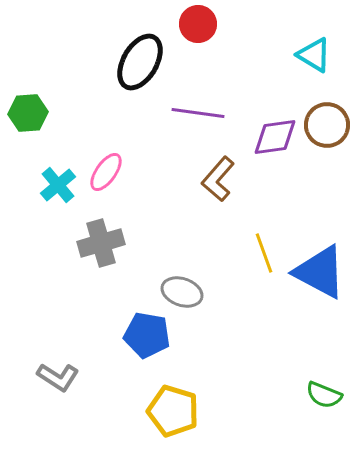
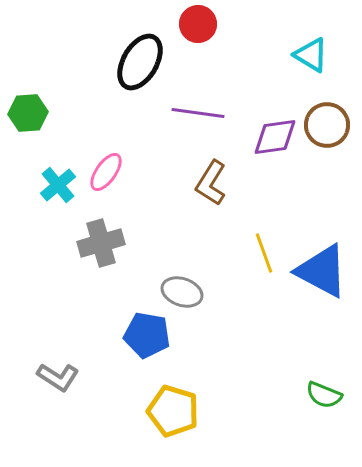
cyan triangle: moved 3 px left
brown L-shape: moved 7 px left, 4 px down; rotated 9 degrees counterclockwise
blue triangle: moved 2 px right, 1 px up
